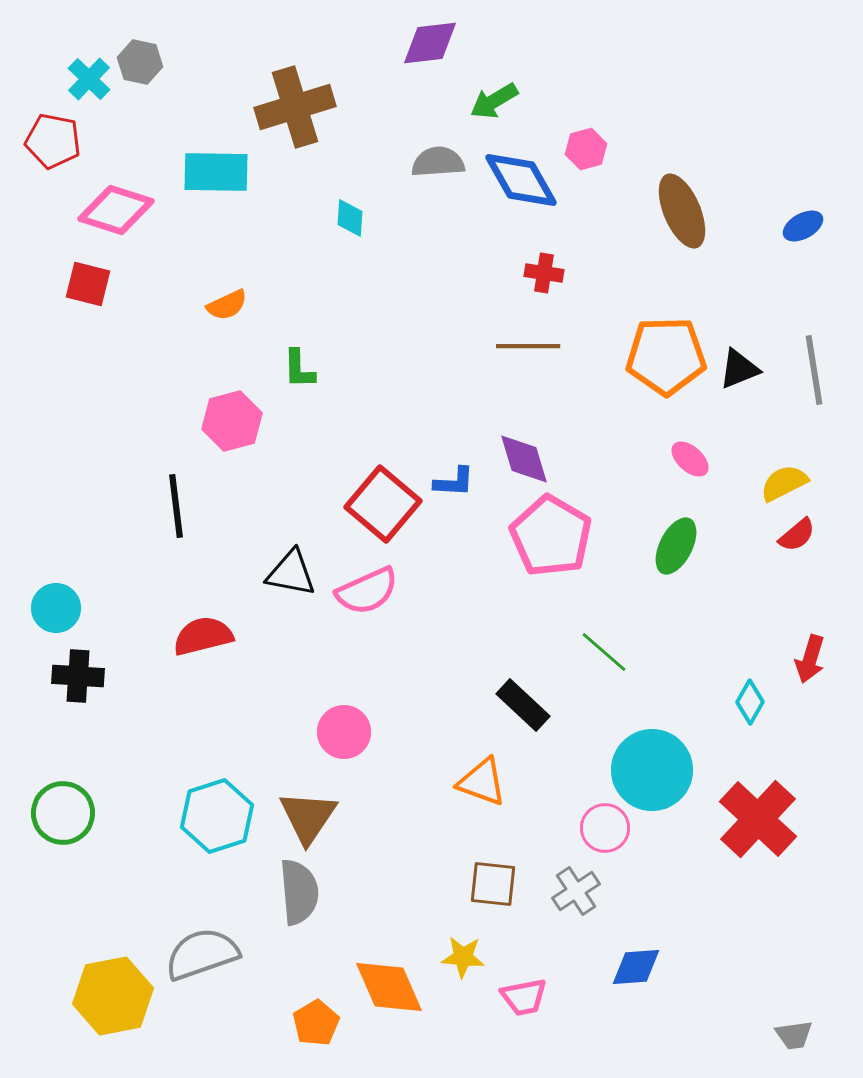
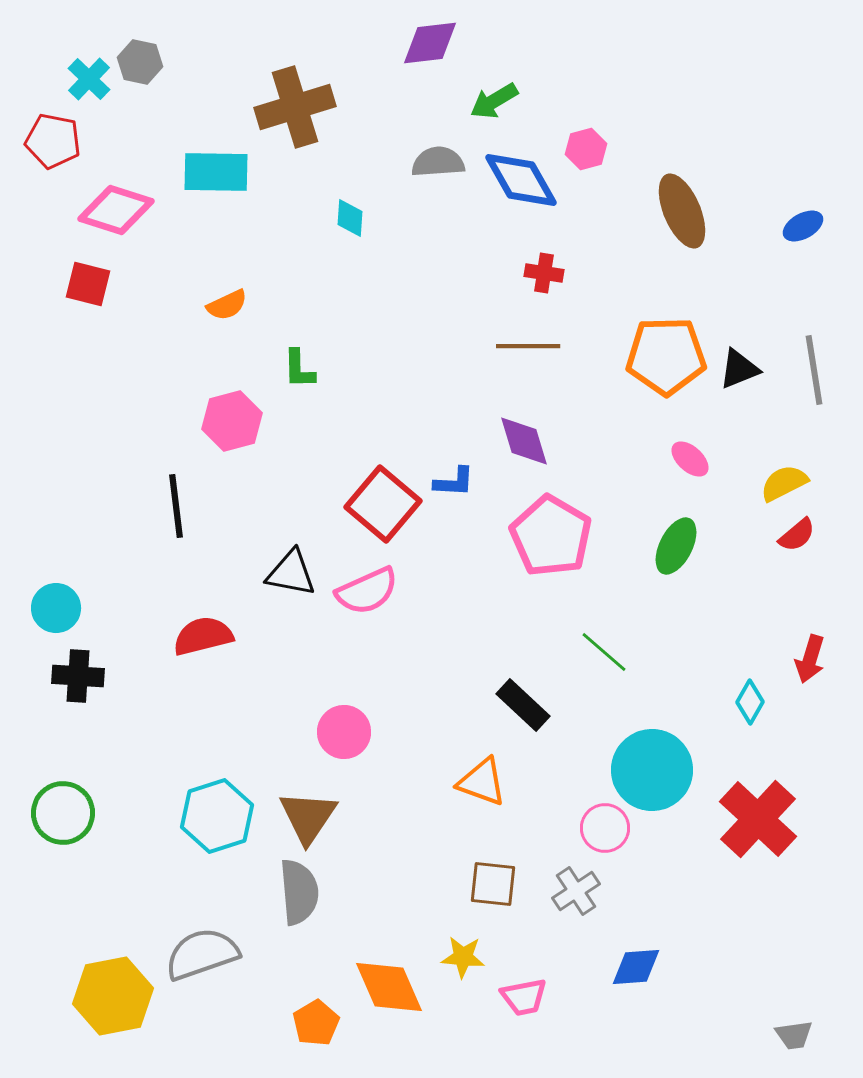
purple diamond at (524, 459): moved 18 px up
